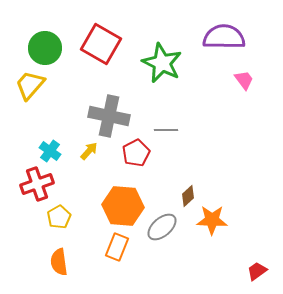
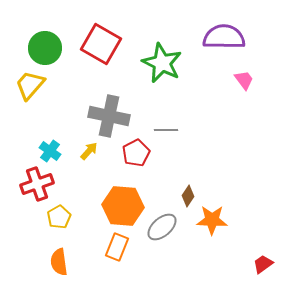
brown diamond: rotated 15 degrees counterclockwise
red trapezoid: moved 6 px right, 7 px up
